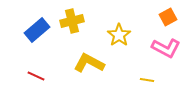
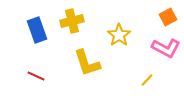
blue rectangle: rotated 70 degrees counterclockwise
yellow L-shape: moved 2 px left; rotated 136 degrees counterclockwise
yellow line: rotated 56 degrees counterclockwise
